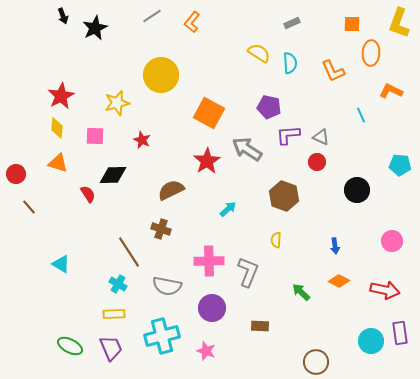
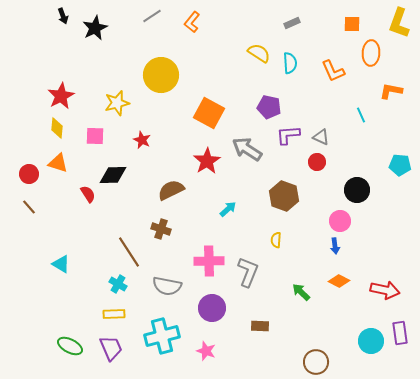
orange L-shape at (391, 91): rotated 15 degrees counterclockwise
red circle at (16, 174): moved 13 px right
pink circle at (392, 241): moved 52 px left, 20 px up
